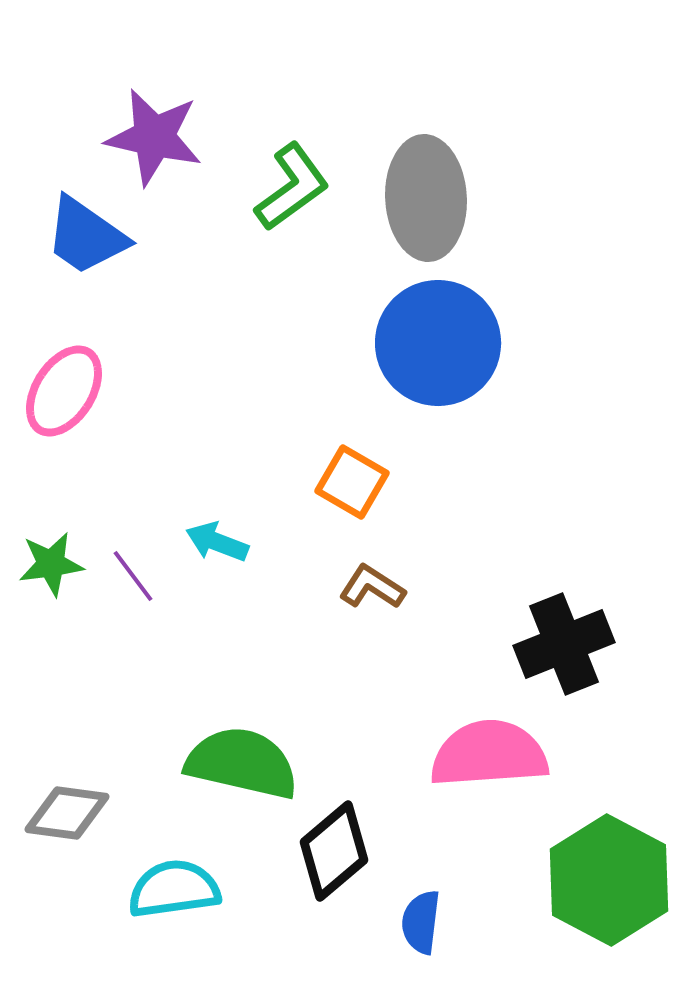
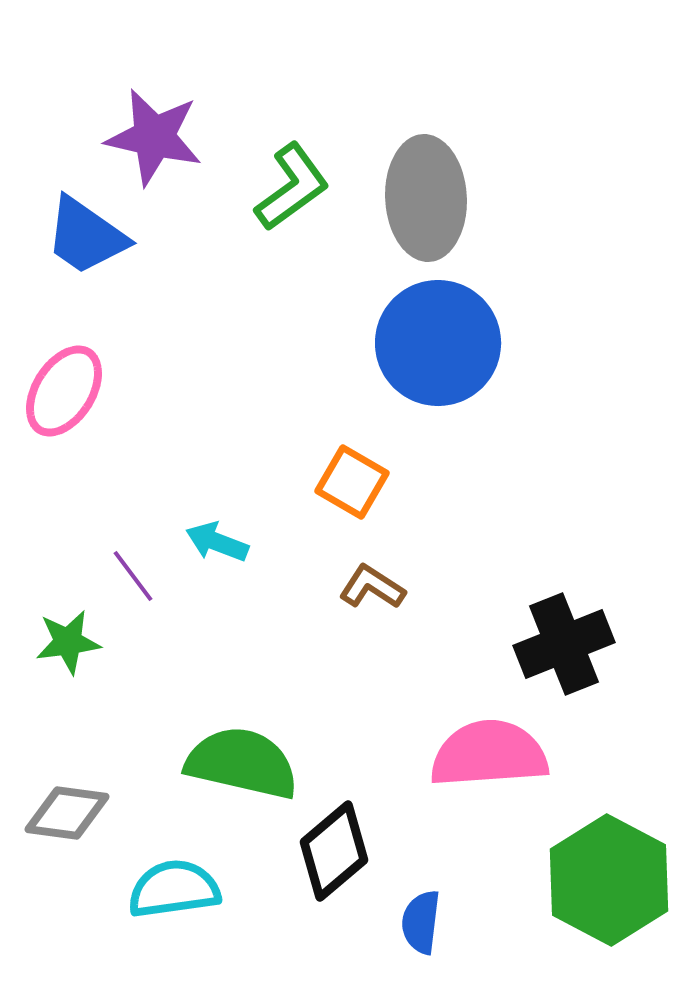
green star: moved 17 px right, 78 px down
